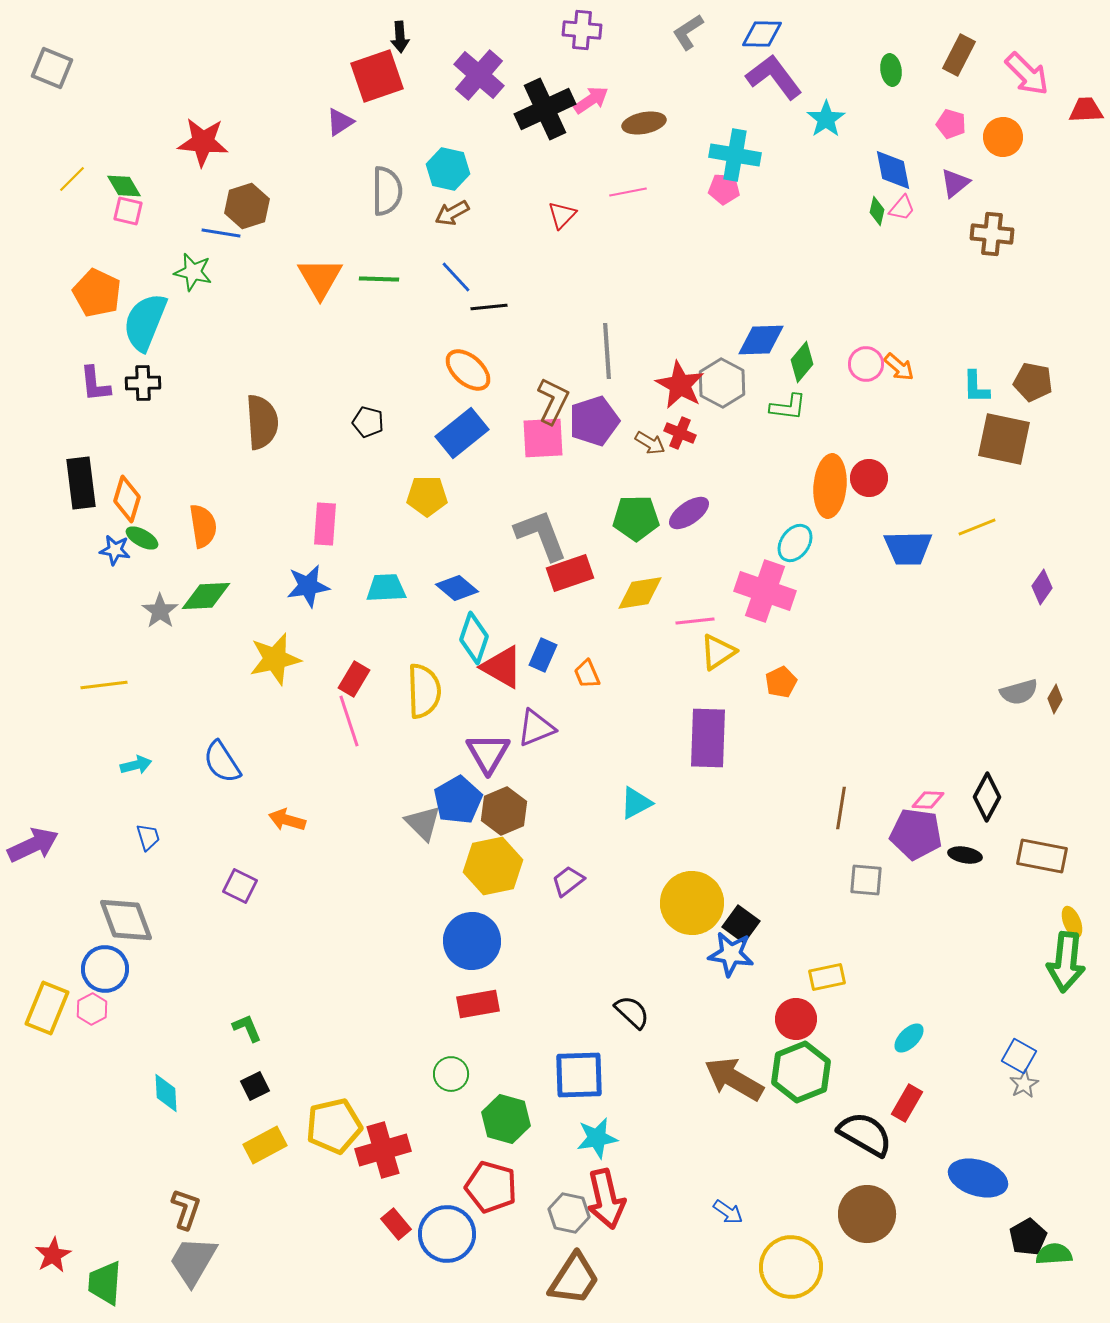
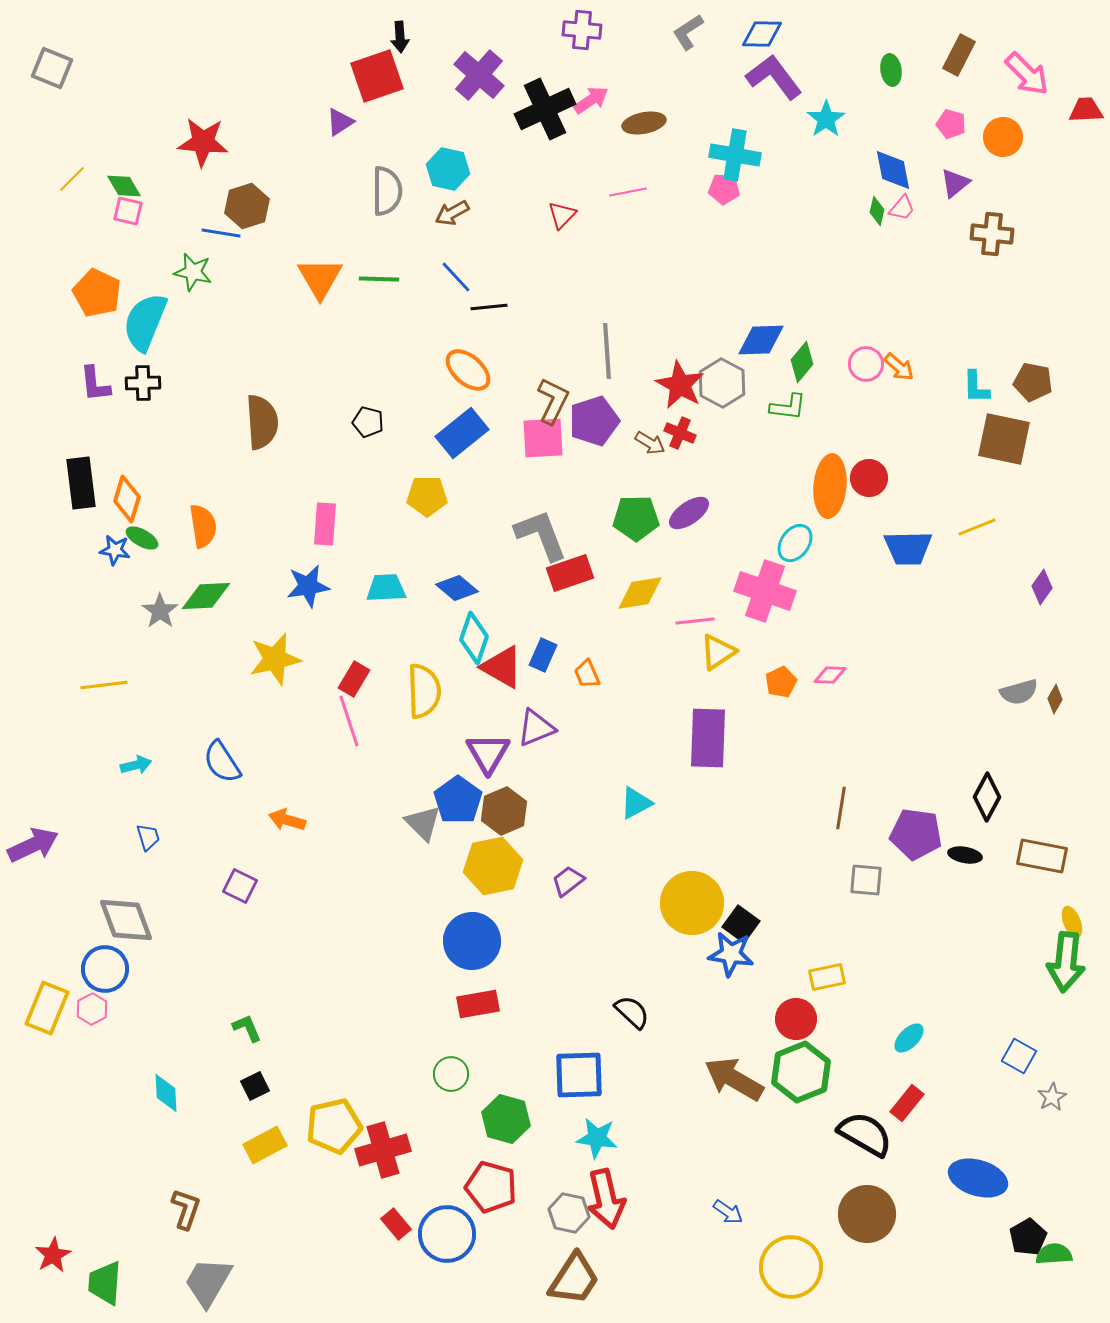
blue pentagon at (458, 800): rotated 6 degrees counterclockwise
pink diamond at (928, 800): moved 98 px left, 125 px up
gray star at (1024, 1084): moved 28 px right, 13 px down
red rectangle at (907, 1103): rotated 9 degrees clockwise
cyan star at (597, 1138): rotated 18 degrees clockwise
gray trapezoid at (193, 1261): moved 15 px right, 21 px down
